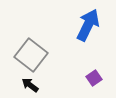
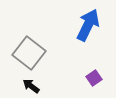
gray square: moved 2 px left, 2 px up
black arrow: moved 1 px right, 1 px down
